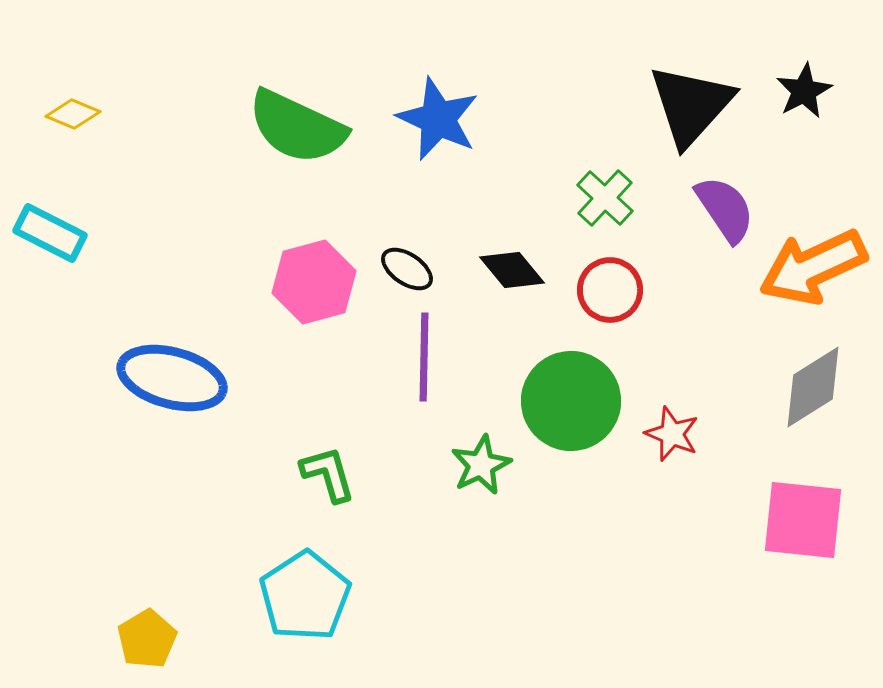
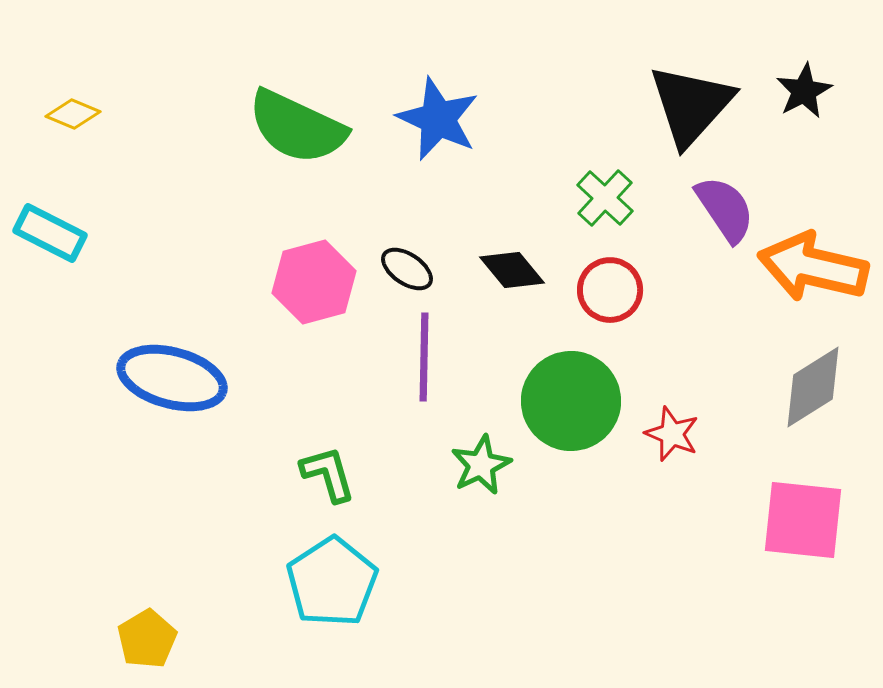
orange arrow: rotated 38 degrees clockwise
cyan pentagon: moved 27 px right, 14 px up
